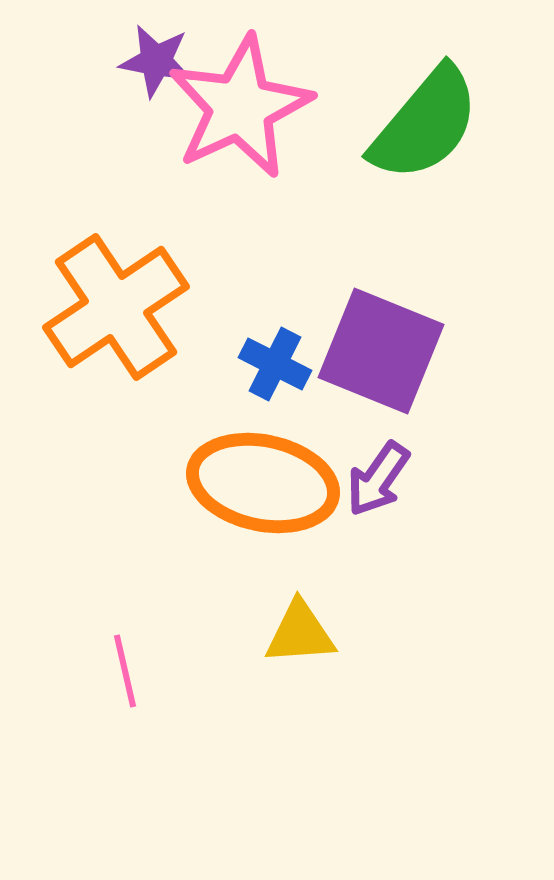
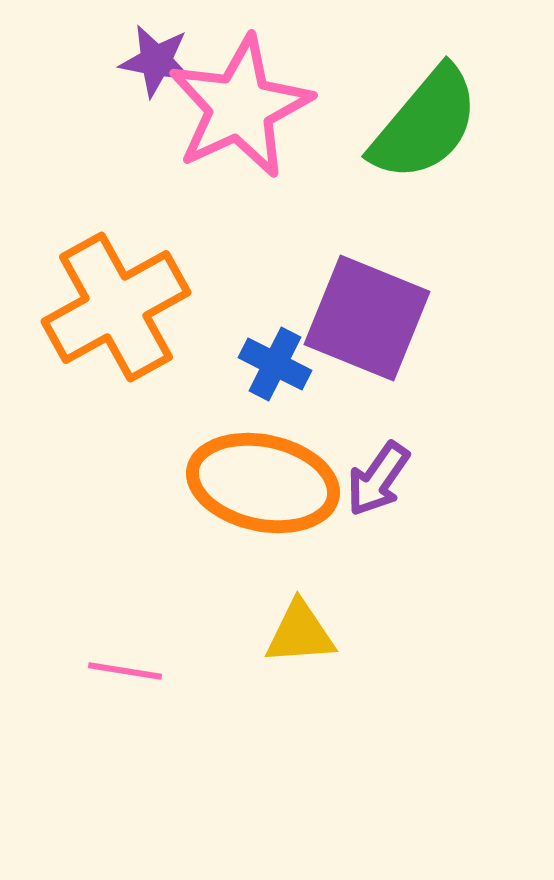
orange cross: rotated 5 degrees clockwise
purple square: moved 14 px left, 33 px up
pink line: rotated 68 degrees counterclockwise
